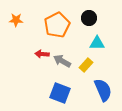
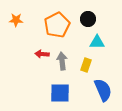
black circle: moved 1 px left, 1 px down
cyan triangle: moved 1 px up
gray arrow: rotated 54 degrees clockwise
yellow rectangle: rotated 24 degrees counterclockwise
blue square: rotated 20 degrees counterclockwise
